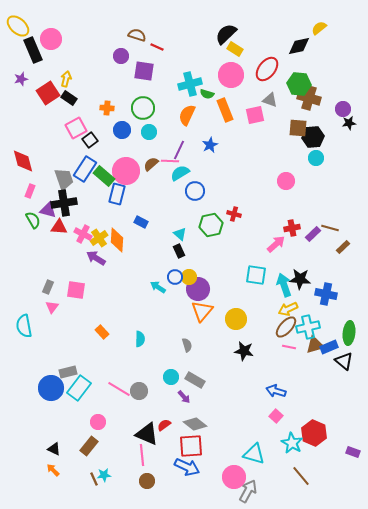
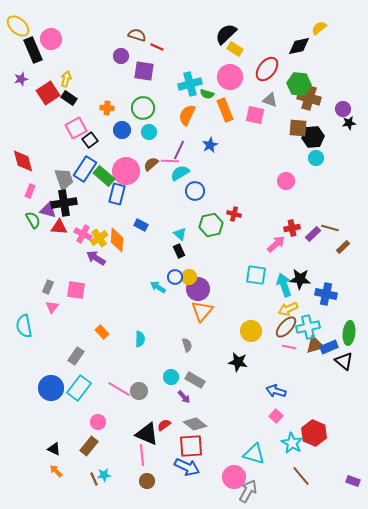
pink circle at (231, 75): moved 1 px left, 2 px down
pink square at (255, 115): rotated 24 degrees clockwise
blue rectangle at (141, 222): moved 3 px down
yellow circle at (236, 319): moved 15 px right, 12 px down
black star at (244, 351): moved 6 px left, 11 px down
gray rectangle at (68, 372): moved 8 px right, 16 px up; rotated 42 degrees counterclockwise
purple rectangle at (353, 452): moved 29 px down
orange arrow at (53, 470): moved 3 px right, 1 px down
